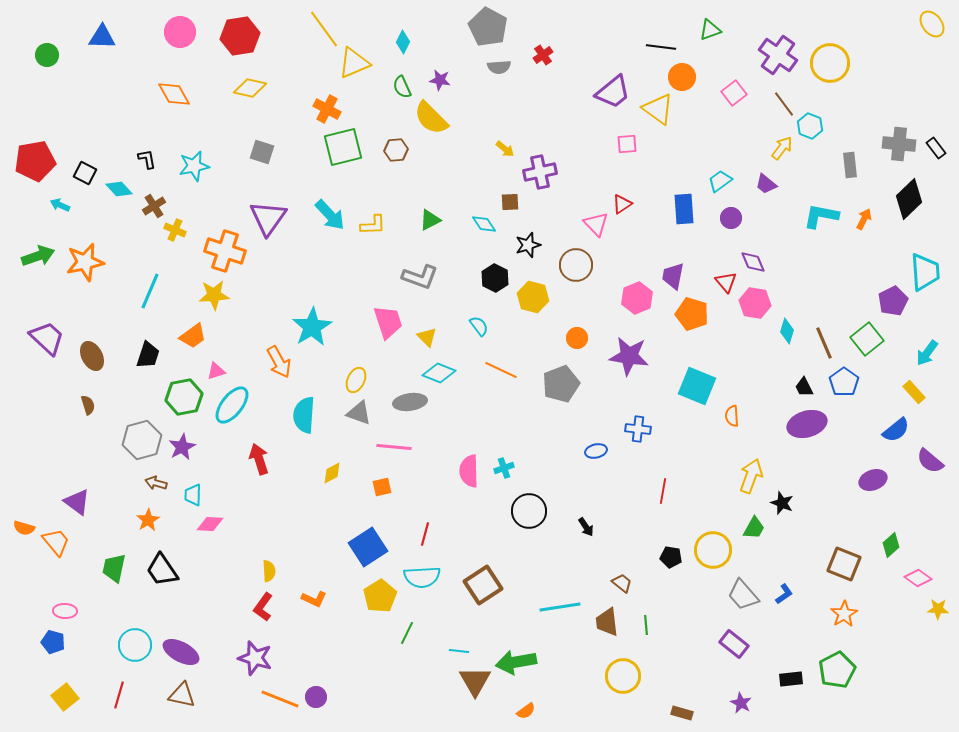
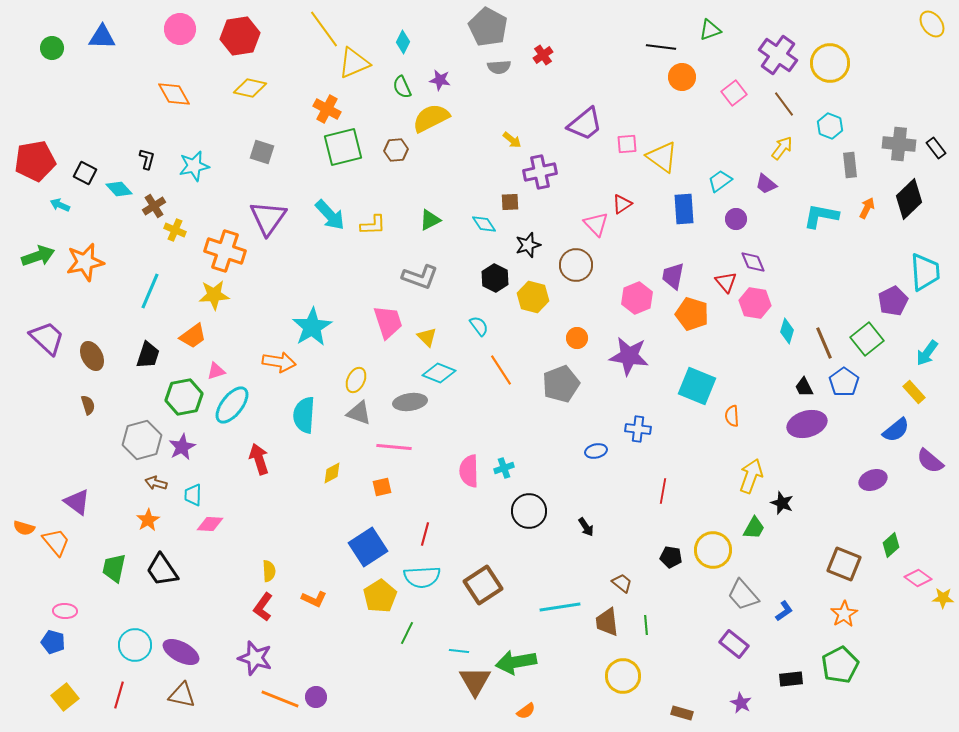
pink circle at (180, 32): moved 3 px up
green circle at (47, 55): moved 5 px right, 7 px up
purple trapezoid at (613, 92): moved 28 px left, 32 px down
yellow triangle at (658, 109): moved 4 px right, 48 px down
yellow semicircle at (431, 118): rotated 108 degrees clockwise
cyan hexagon at (810, 126): moved 20 px right
yellow arrow at (505, 149): moved 7 px right, 9 px up
black L-shape at (147, 159): rotated 25 degrees clockwise
purple circle at (731, 218): moved 5 px right, 1 px down
orange arrow at (864, 219): moved 3 px right, 11 px up
orange arrow at (279, 362): rotated 52 degrees counterclockwise
orange line at (501, 370): rotated 32 degrees clockwise
blue L-shape at (784, 594): moved 17 px down
yellow star at (938, 609): moved 5 px right, 11 px up
green pentagon at (837, 670): moved 3 px right, 5 px up
